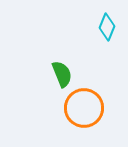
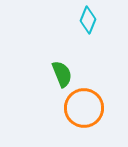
cyan diamond: moved 19 px left, 7 px up
